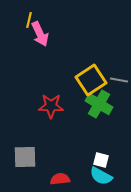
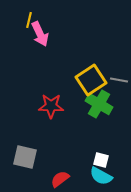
gray square: rotated 15 degrees clockwise
red semicircle: rotated 30 degrees counterclockwise
